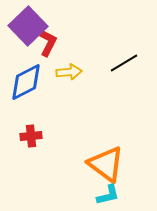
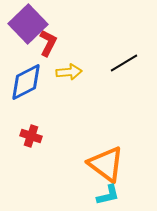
purple square: moved 2 px up
red cross: rotated 25 degrees clockwise
